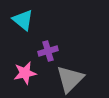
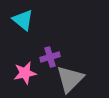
purple cross: moved 2 px right, 6 px down
